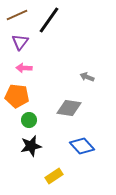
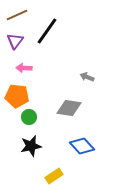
black line: moved 2 px left, 11 px down
purple triangle: moved 5 px left, 1 px up
green circle: moved 3 px up
